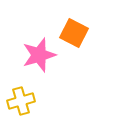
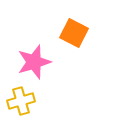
pink star: moved 5 px left, 7 px down
